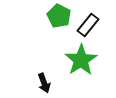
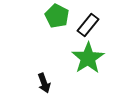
green pentagon: moved 2 px left
green star: moved 7 px right, 2 px up
